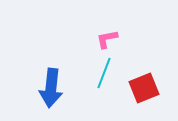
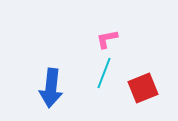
red square: moved 1 px left
